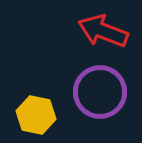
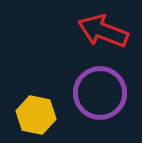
purple circle: moved 1 px down
